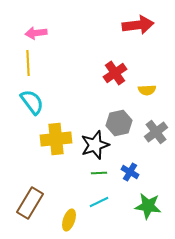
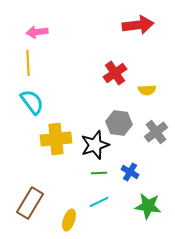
pink arrow: moved 1 px right, 1 px up
gray hexagon: rotated 20 degrees clockwise
